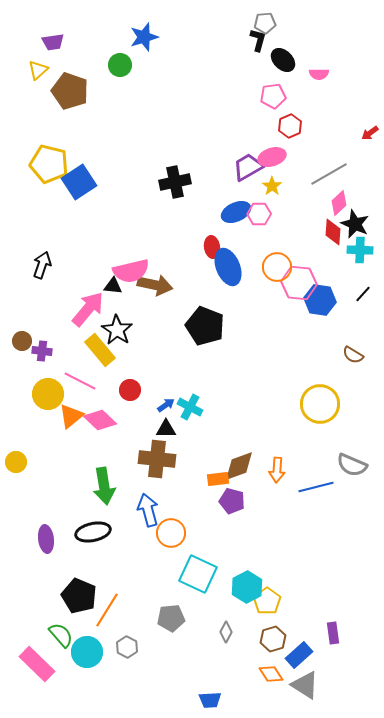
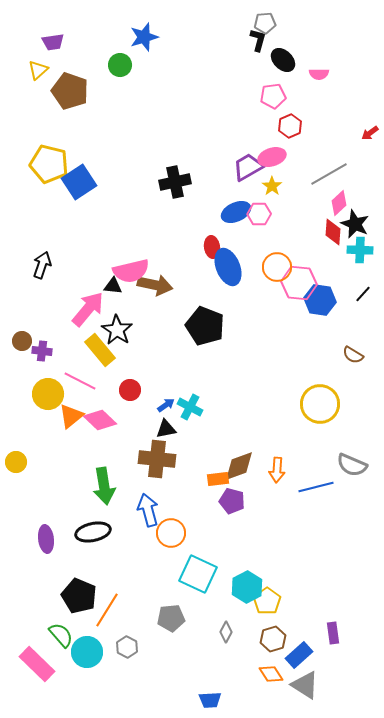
black triangle at (166, 429): rotated 10 degrees counterclockwise
